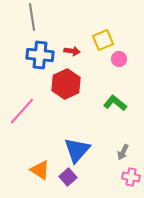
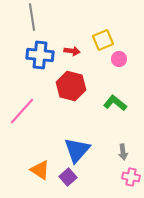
red hexagon: moved 5 px right, 2 px down; rotated 20 degrees counterclockwise
gray arrow: rotated 35 degrees counterclockwise
